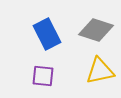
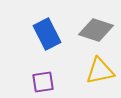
purple square: moved 6 px down; rotated 15 degrees counterclockwise
